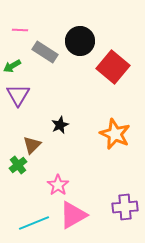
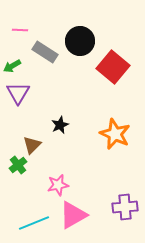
purple triangle: moved 2 px up
pink star: rotated 25 degrees clockwise
